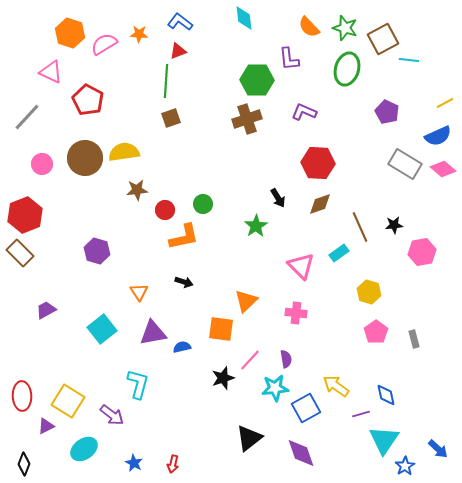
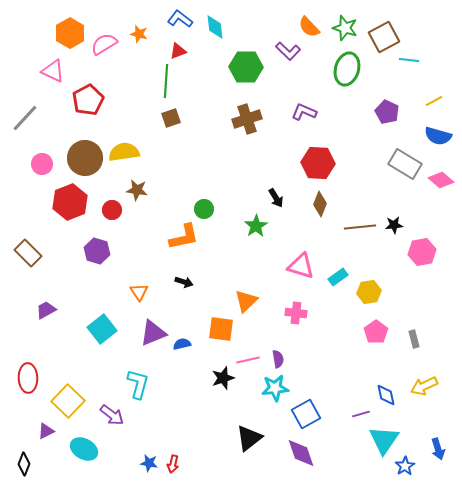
cyan diamond at (244, 18): moved 29 px left, 9 px down
blue L-shape at (180, 22): moved 3 px up
orange hexagon at (70, 33): rotated 12 degrees clockwise
orange star at (139, 34): rotated 12 degrees clockwise
brown square at (383, 39): moved 1 px right, 2 px up
purple L-shape at (289, 59): moved 1 px left, 8 px up; rotated 40 degrees counterclockwise
pink triangle at (51, 72): moved 2 px right, 1 px up
green hexagon at (257, 80): moved 11 px left, 13 px up
red pentagon at (88, 100): rotated 16 degrees clockwise
yellow line at (445, 103): moved 11 px left, 2 px up
gray line at (27, 117): moved 2 px left, 1 px down
blue semicircle at (438, 136): rotated 40 degrees clockwise
pink diamond at (443, 169): moved 2 px left, 11 px down
brown star at (137, 190): rotated 15 degrees clockwise
black arrow at (278, 198): moved 2 px left
green circle at (203, 204): moved 1 px right, 5 px down
brown diamond at (320, 204): rotated 50 degrees counterclockwise
red circle at (165, 210): moved 53 px left
red hexagon at (25, 215): moved 45 px right, 13 px up
brown line at (360, 227): rotated 72 degrees counterclockwise
brown rectangle at (20, 253): moved 8 px right
cyan rectangle at (339, 253): moved 1 px left, 24 px down
pink triangle at (301, 266): rotated 28 degrees counterclockwise
yellow hexagon at (369, 292): rotated 25 degrees counterclockwise
purple triangle at (153, 333): rotated 12 degrees counterclockwise
blue semicircle at (182, 347): moved 3 px up
purple semicircle at (286, 359): moved 8 px left
pink line at (250, 360): moved 2 px left; rotated 35 degrees clockwise
yellow arrow at (336, 386): moved 88 px right; rotated 60 degrees counterclockwise
red ellipse at (22, 396): moved 6 px right, 18 px up
yellow square at (68, 401): rotated 12 degrees clockwise
blue square at (306, 408): moved 6 px down
purple triangle at (46, 426): moved 5 px down
cyan ellipse at (84, 449): rotated 64 degrees clockwise
blue arrow at (438, 449): rotated 30 degrees clockwise
blue star at (134, 463): moved 15 px right; rotated 18 degrees counterclockwise
